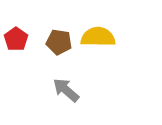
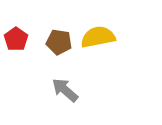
yellow semicircle: rotated 12 degrees counterclockwise
gray arrow: moved 1 px left
